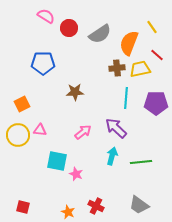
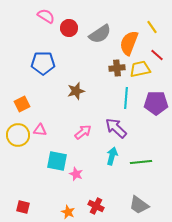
brown star: moved 1 px right, 1 px up; rotated 12 degrees counterclockwise
